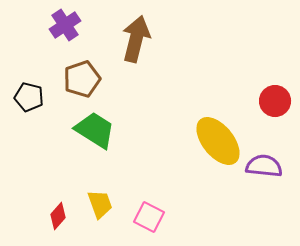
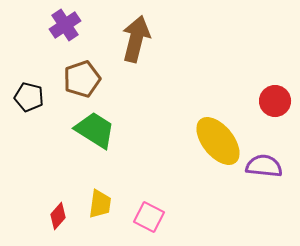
yellow trapezoid: rotated 28 degrees clockwise
